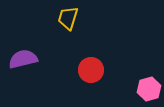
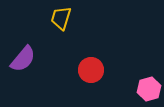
yellow trapezoid: moved 7 px left
purple semicircle: rotated 144 degrees clockwise
